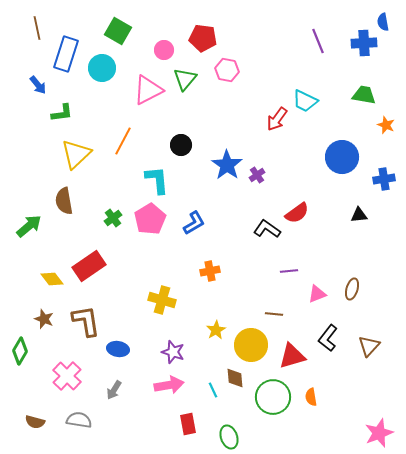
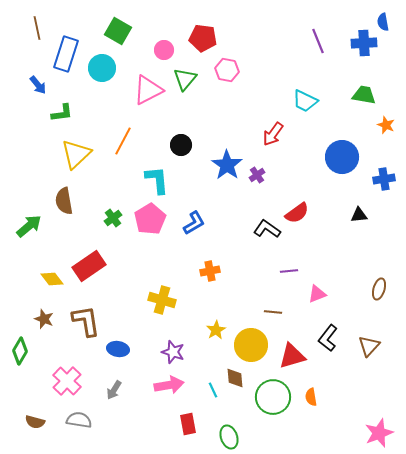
red arrow at (277, 119): moved 4 px left, 15 px down
brown ellipse at (352, 289): moved 27 px right
brown line at (274, 314): moved 1 px left, 2 px up
pink cross at (67, 376): moved 5 px down
